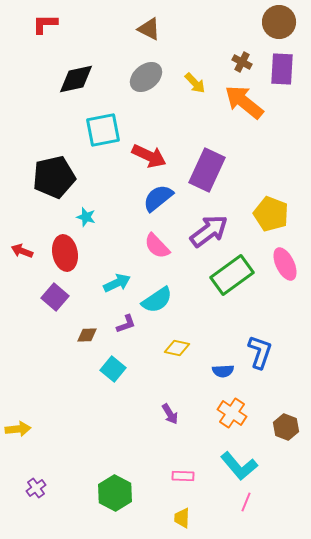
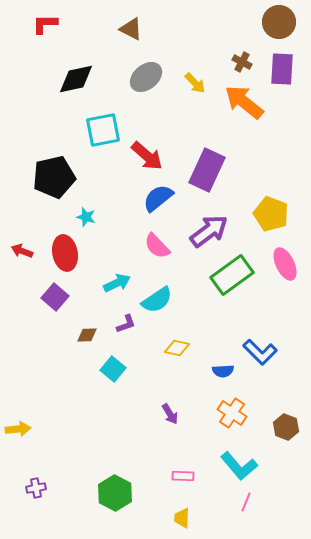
brown triangle at (149, 29): moved 18 px left
red arrow at (149, 156): moved 2 px left; rotated 16 degrees clockwise
blue L-shape at (260, 352): rotated 116 degrees clockwise
purple cross at (36, 488): rotated 24 degrees clockwise
